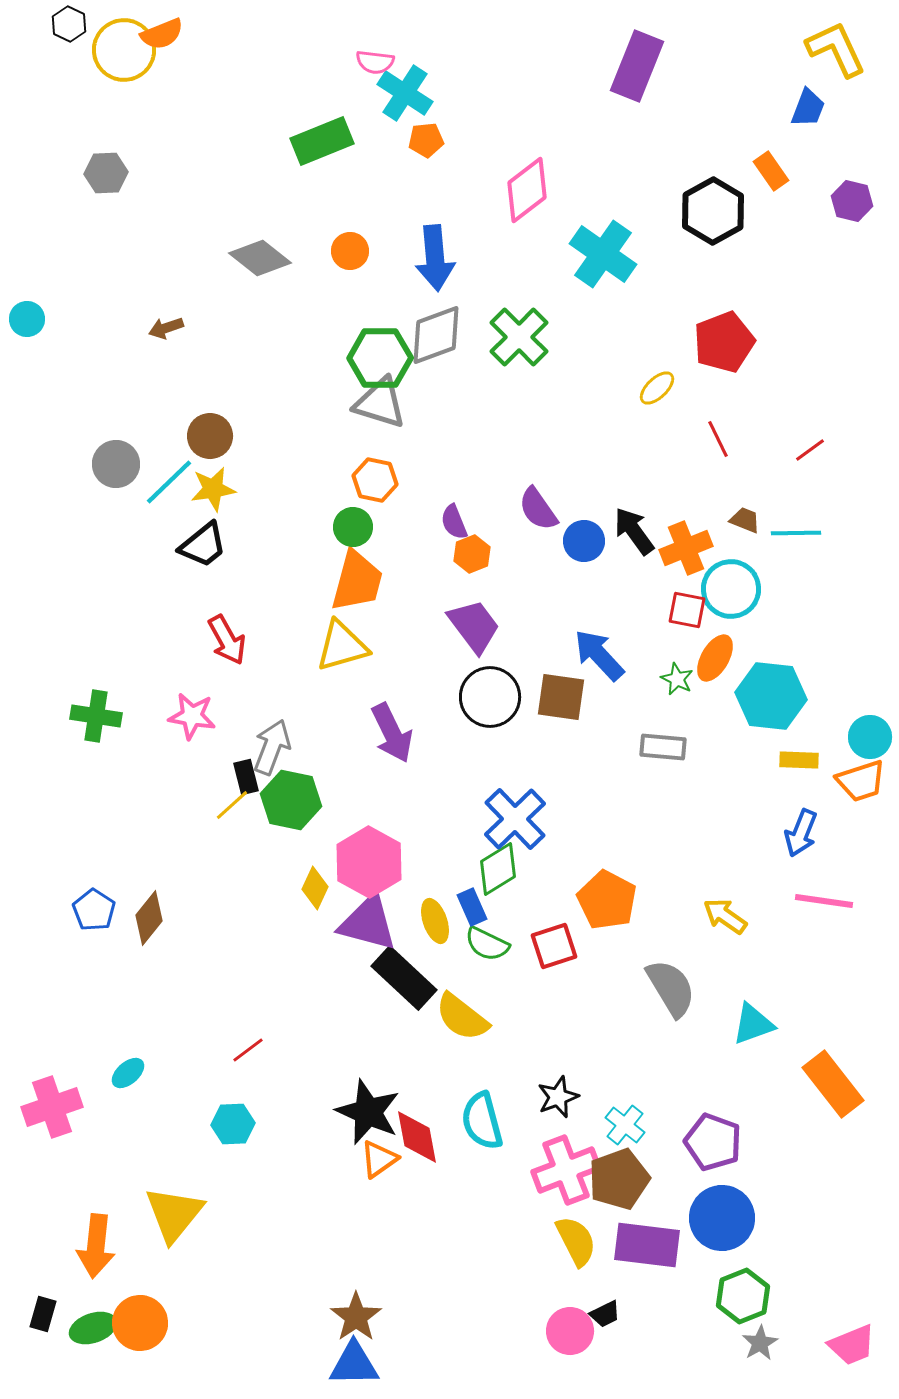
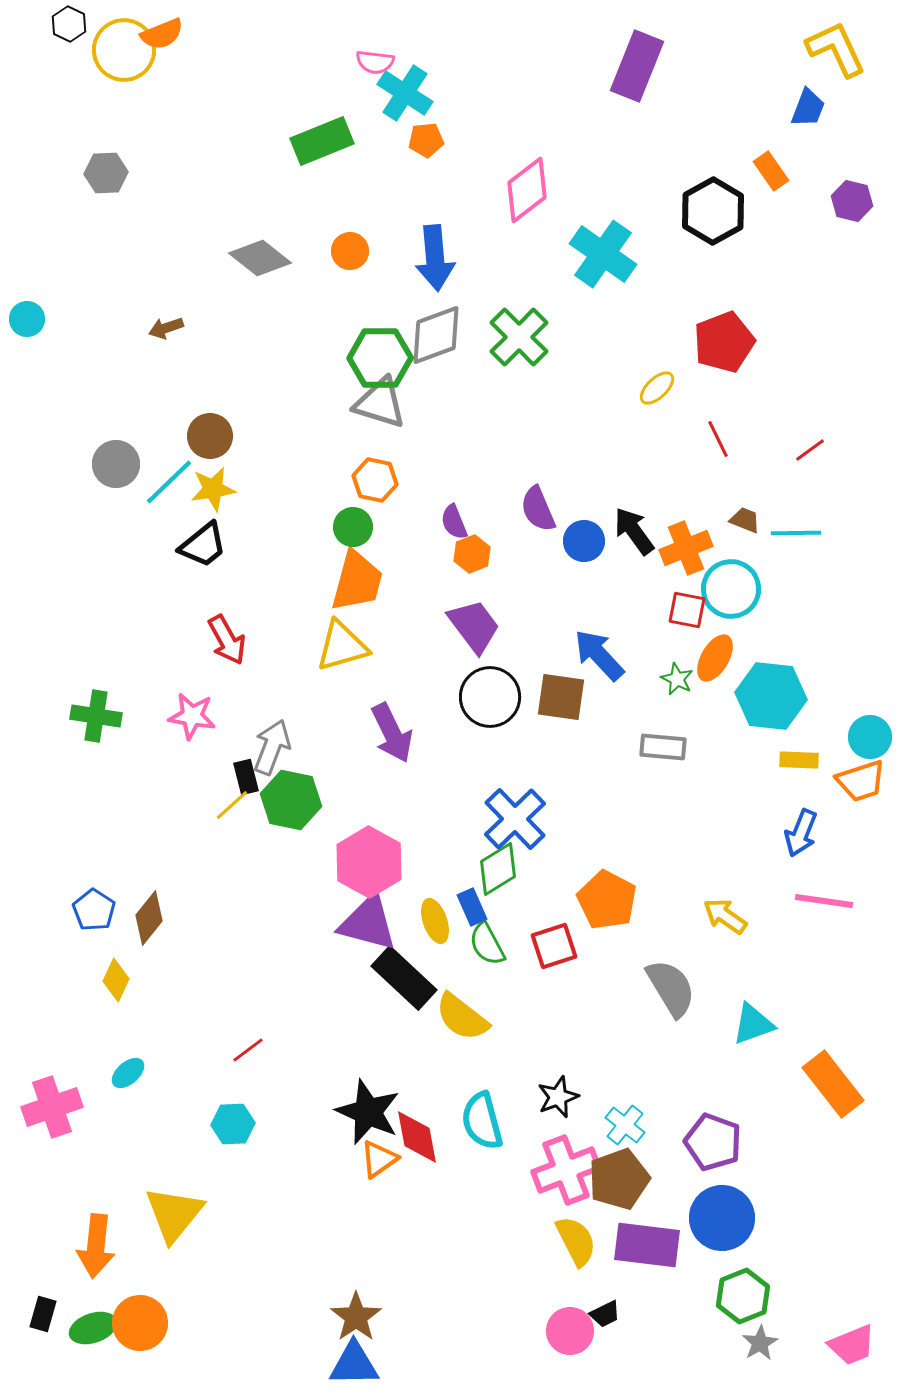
purple semicircle at (538, 509): rotated 12 degrees clockwise
yellow diamond at (315, 888): moved 199 px left, 92 px down
green semicircle at (487, 944): rotated 36 degrees clockwise
